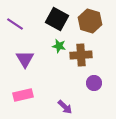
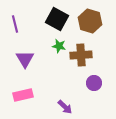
purple line: rotated 42 degrees clockwise
